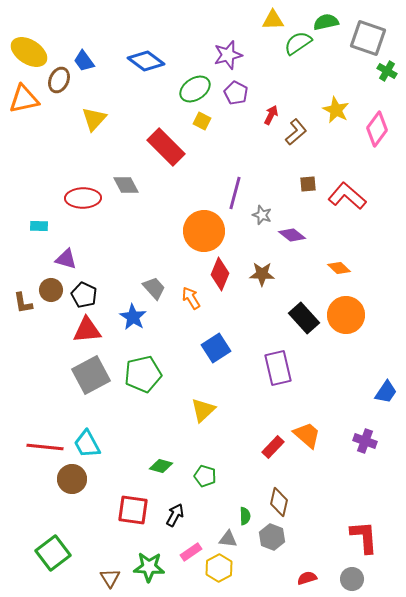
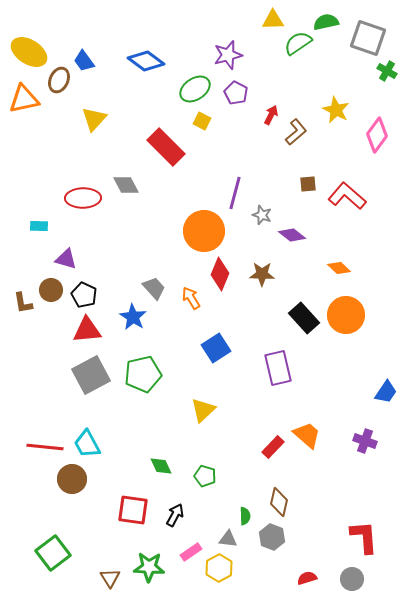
pink diamond at (377, 129): moved 6 px down
green diamond at (161, 466): rotated 50 degrees clockwise
